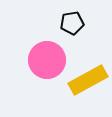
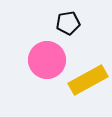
black pentagon: moved 4 px left
